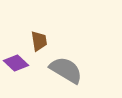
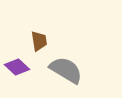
purple diamond: moved 1 px right, 4 px down
